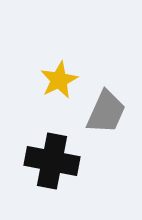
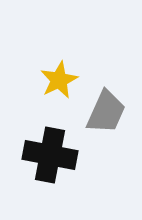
black cross: moved 2 px left, 6 px up
